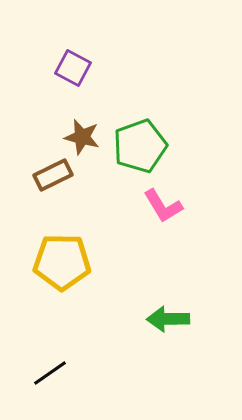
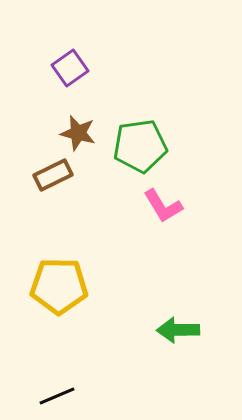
purple square: moved 3 px left; rotated 27 degrees clockwise
brown star: moved 4 px left, 4 px up
green pentagon: rotated 12 degrees clockwise
yellow pentagon: moved 3 px left, 24 px down
green arrow: moved 10 px right, 11 px down
black line: moved 7 px right, 23 px down; rotated 12 degrees clockwise
